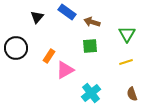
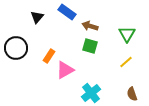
brown arrow: moved 2 px left, 4 px down
green square: rotated 21 degrees clockwise
yellow line: rotated 24 degrees counterclockwise
